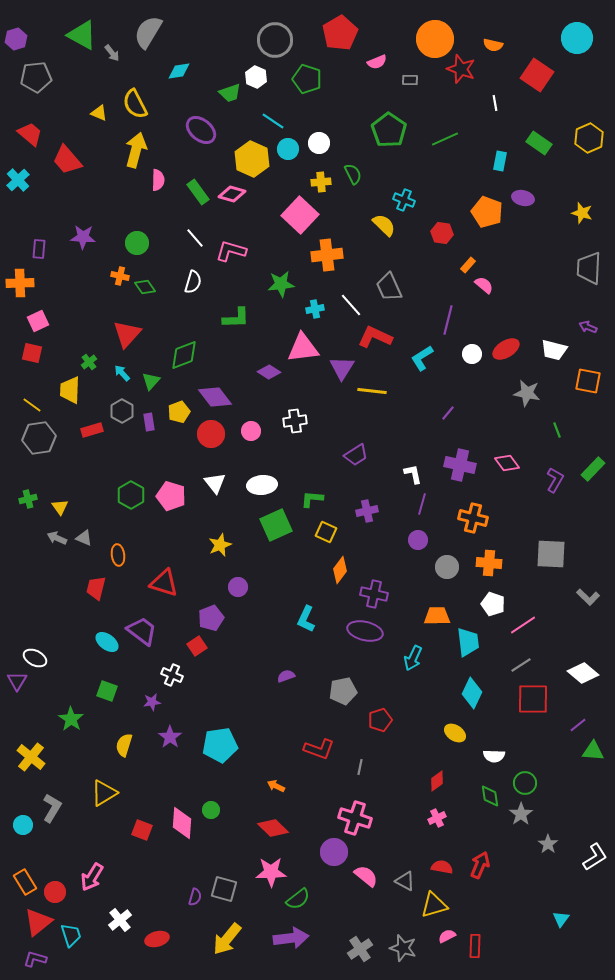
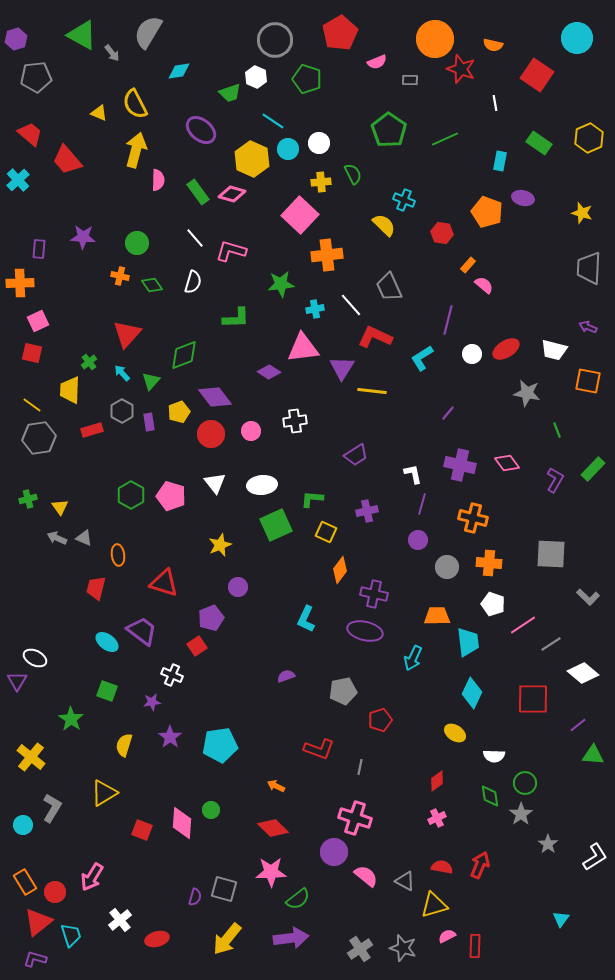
green diamond at (145, 287): moved 7 px right, 2 px up
gray line at (521, 665): moved 30 px right, 21 px up
green triangle at (593, 751): moved 4 px down
